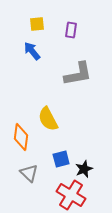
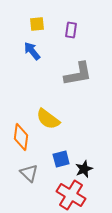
yellow semicircle: rotated 25 degrees counterclockwise
